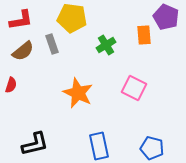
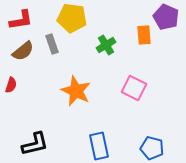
orange star: moved 2 px left, 2 px up
